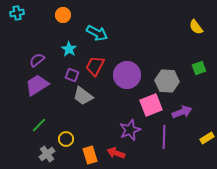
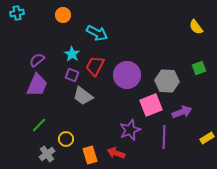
cyan star: moved 3 px right, 5 px down
purple trapezoid: rotated 145 degrees clockwise
